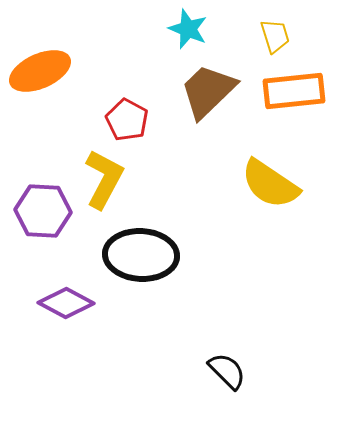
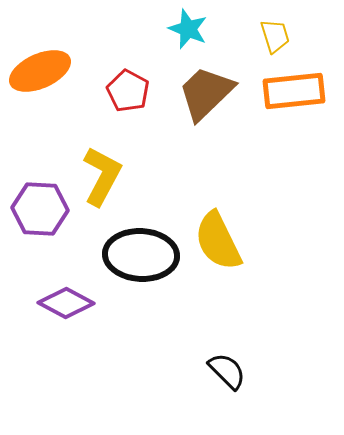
brown trapezoid: moved 2 px left, 2 px down
red pentagon: moved 1 px right, 29 px up
yellow L-shape: moved 2 px left, 3 px up
yellow semicircle: moved 52 px left, 57 px down; rotated 30 degrees clockwise
purple hexagon: moved 3 px left, 2 px up
